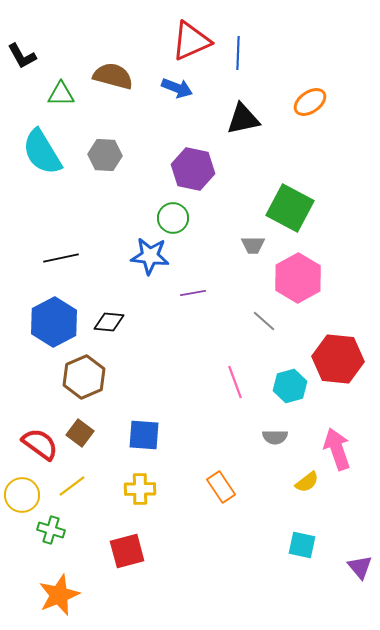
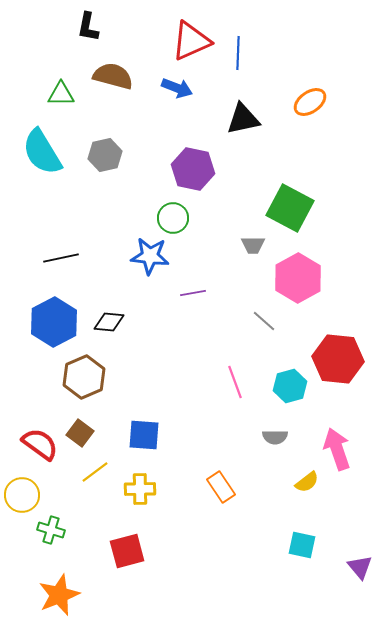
black L-shape: moved 66 px right, 29 px up; rotated 40 degrees clockwise
gray hexagon: rotated 16 degrees counterclockwise
yellow line: moved 23 px right, 14 px up
